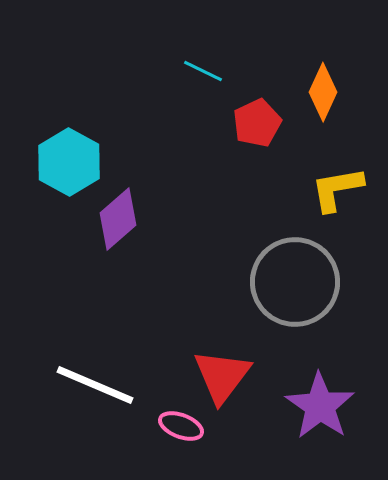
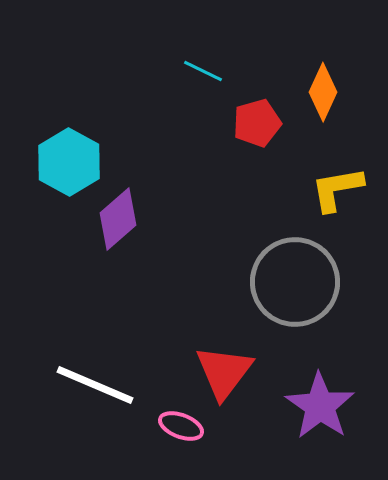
red pentagon: rotated 9 degrees clockwise
red triangle: moved 2 px right, 4 px up
